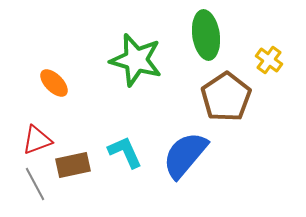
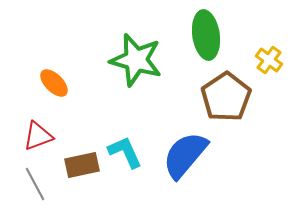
red triangle: moved 1 px right, 4 px up
brown rectangle: moved 9 px right
